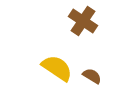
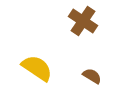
yellow semicircle: moved 20 px left
